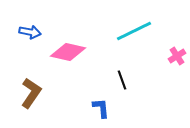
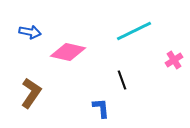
pink cross: moved 3 px left, 4 px down
